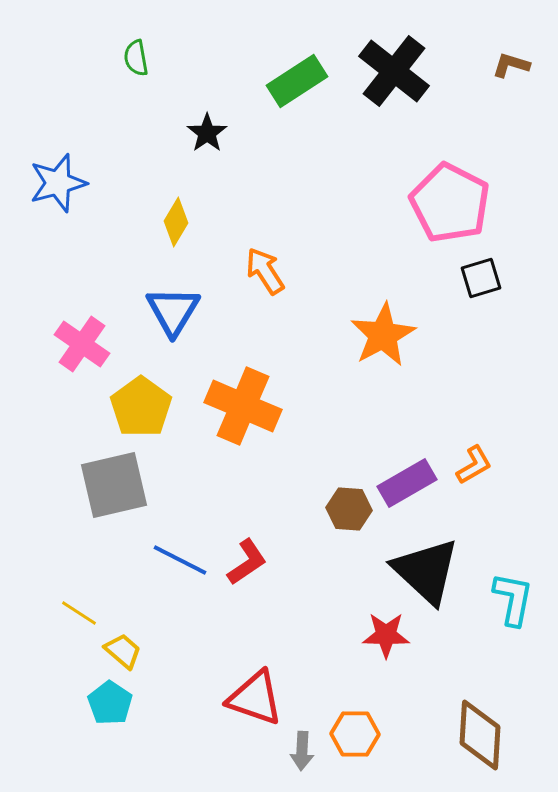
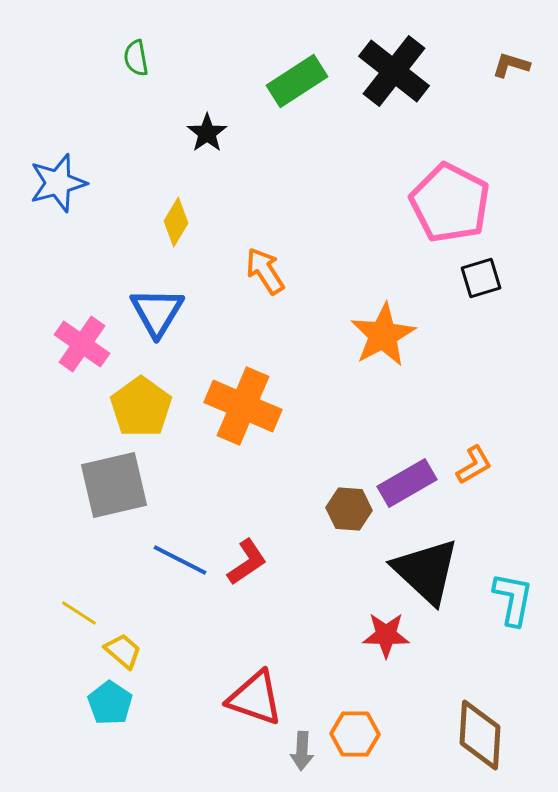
blue triangle: moved 16 px left, 1 px down
